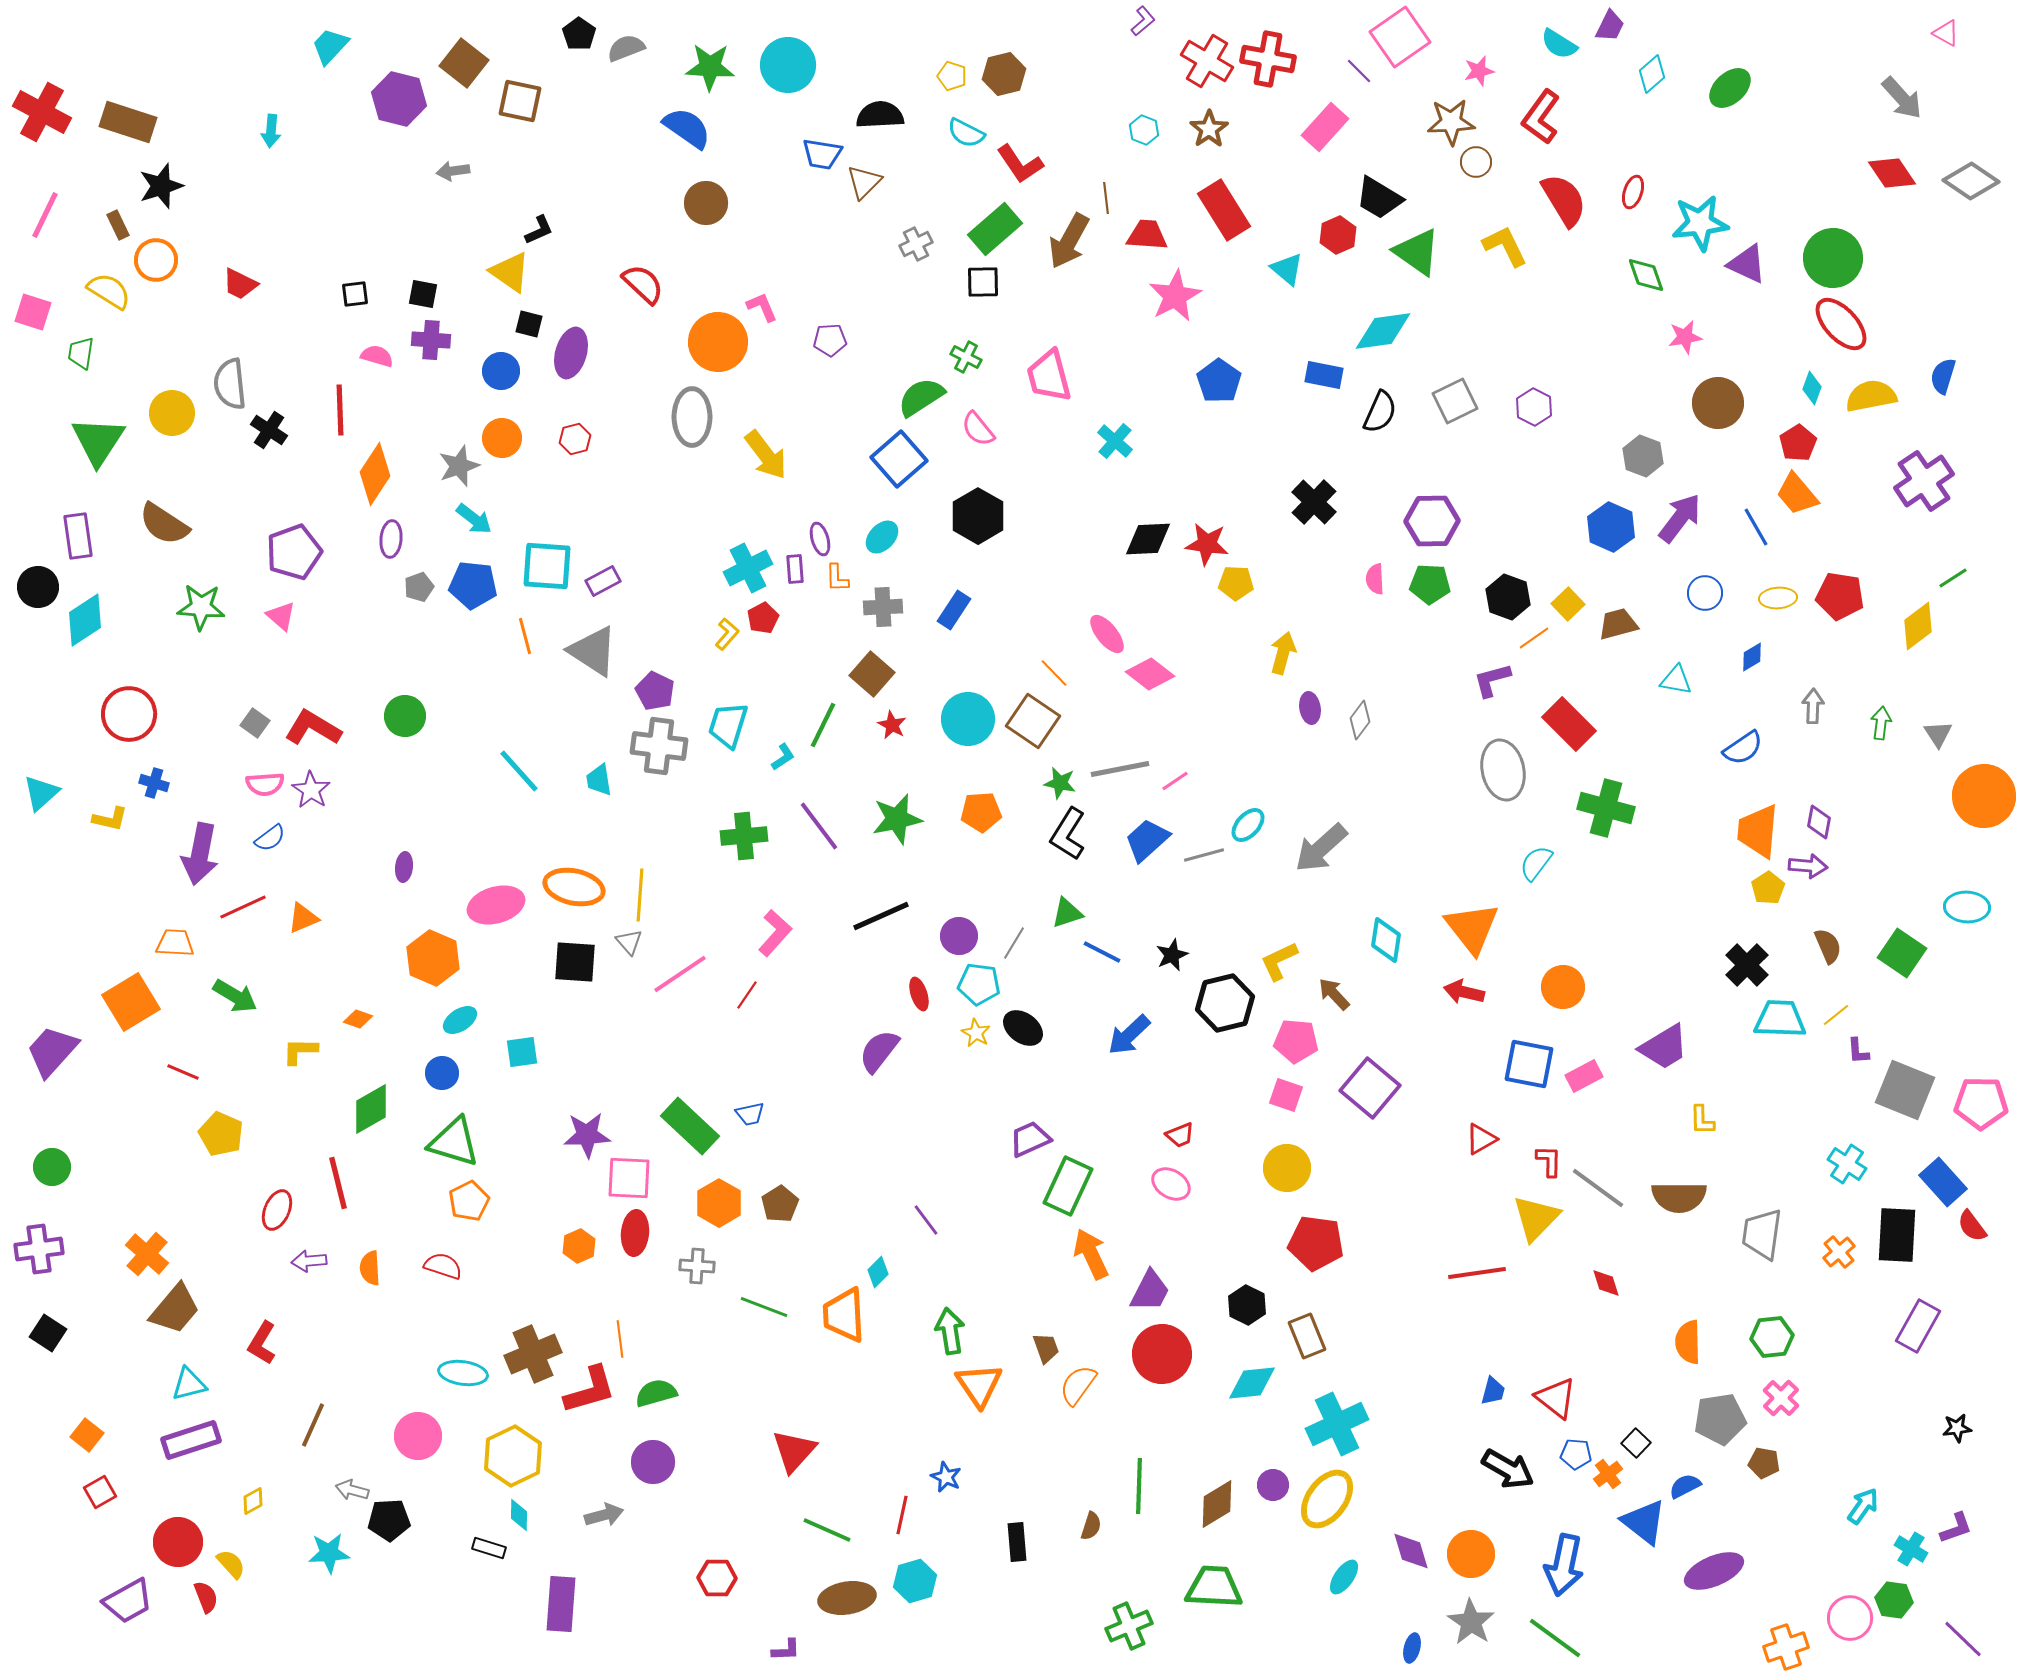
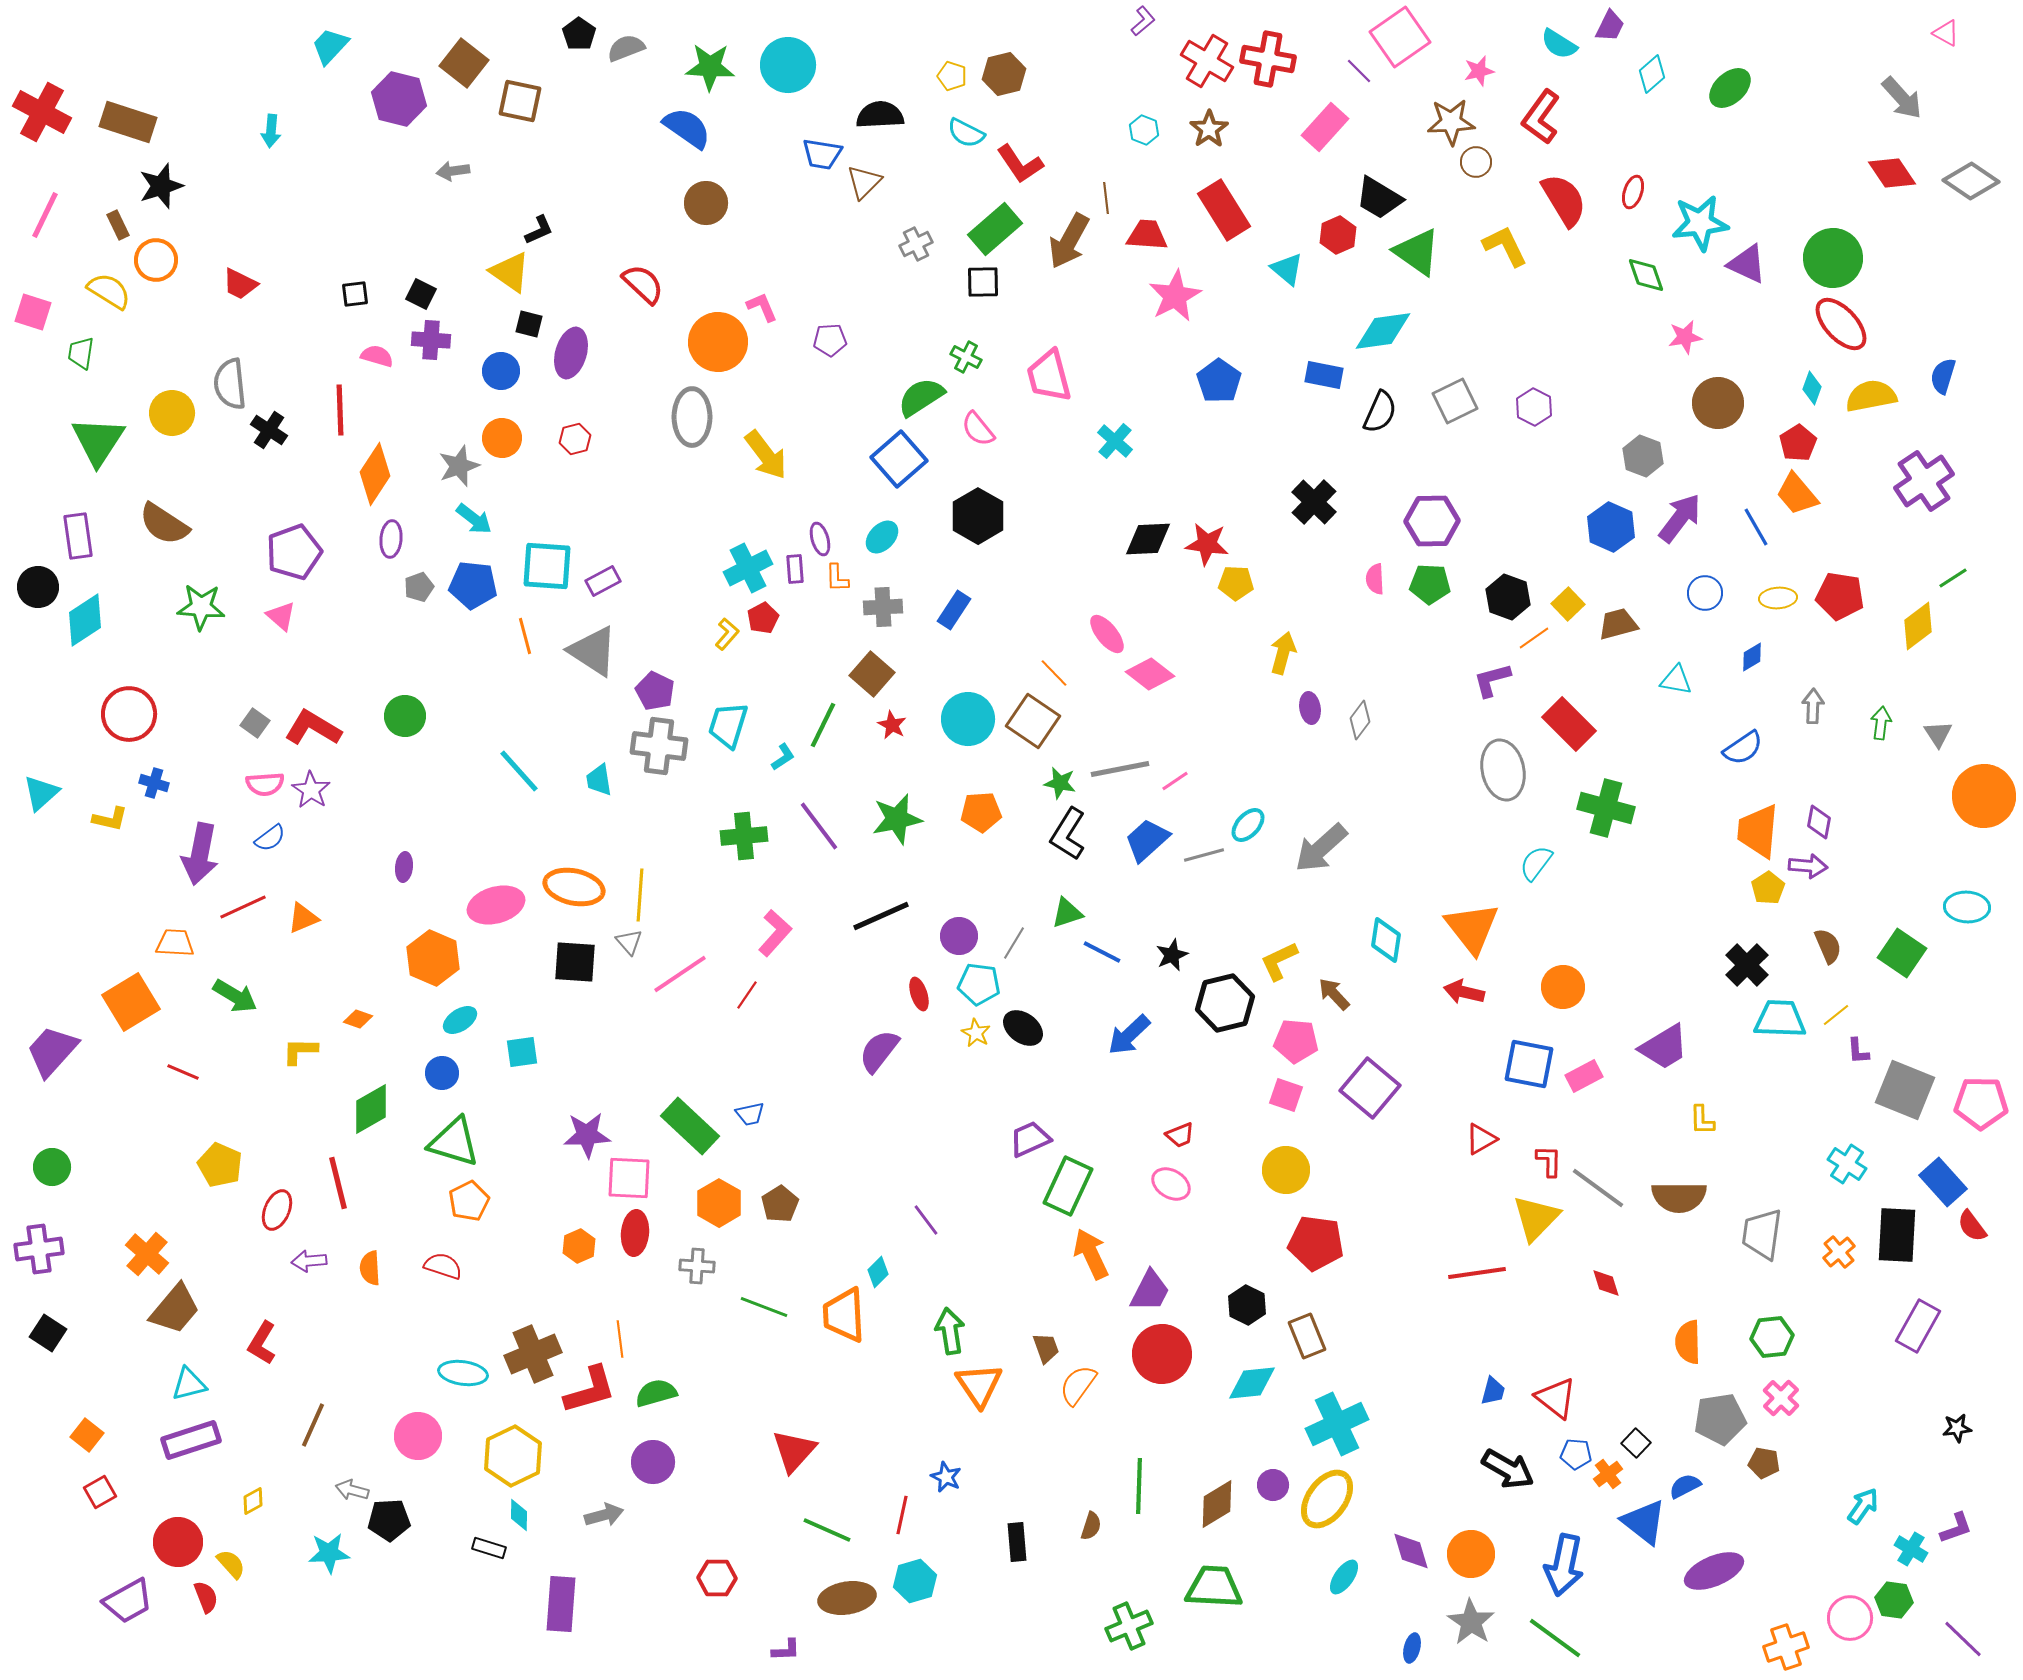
black square at (423, 294): moved 2 px left; rotated 16 degrees clockwise
yellow pentagon at (221, 1134): moved 1 px left, 31 px down
yellow circle at (1287, 1168): moved 1 px left, 2 px down
